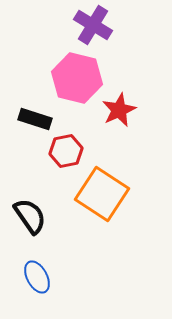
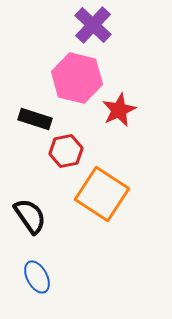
purple cross: rotated 12 degrees clockwise
